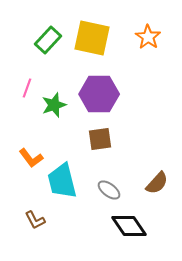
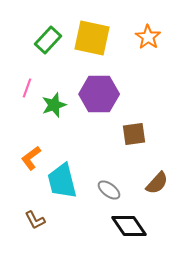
brown square: moved 34 px right, 5 px up
orange L-shape: rotated 90 degrees clockwise
